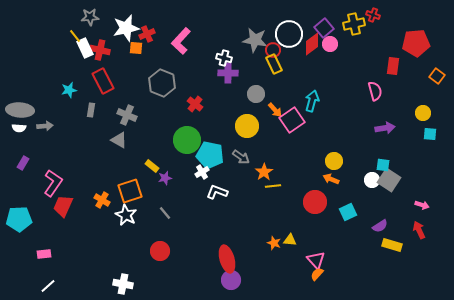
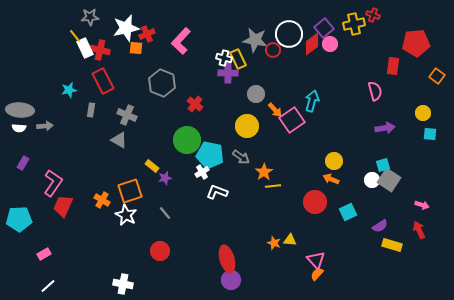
yellow rectangle at (274, 64): moved 36 px left, 5 px up
cyan square at (383, 165): rotated 24 degrees counterclockwise
pink rectangle at (44, 254): rotated 24 degrees counterclockwise
